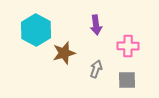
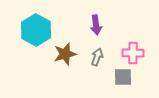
pink cross: moved 5 px right, 7 px down
brown star: moved 1 px right, 1 px down
gray arrow: moved 1 px right, 12 px up
gray square: moved 4 px left, 3 px up
